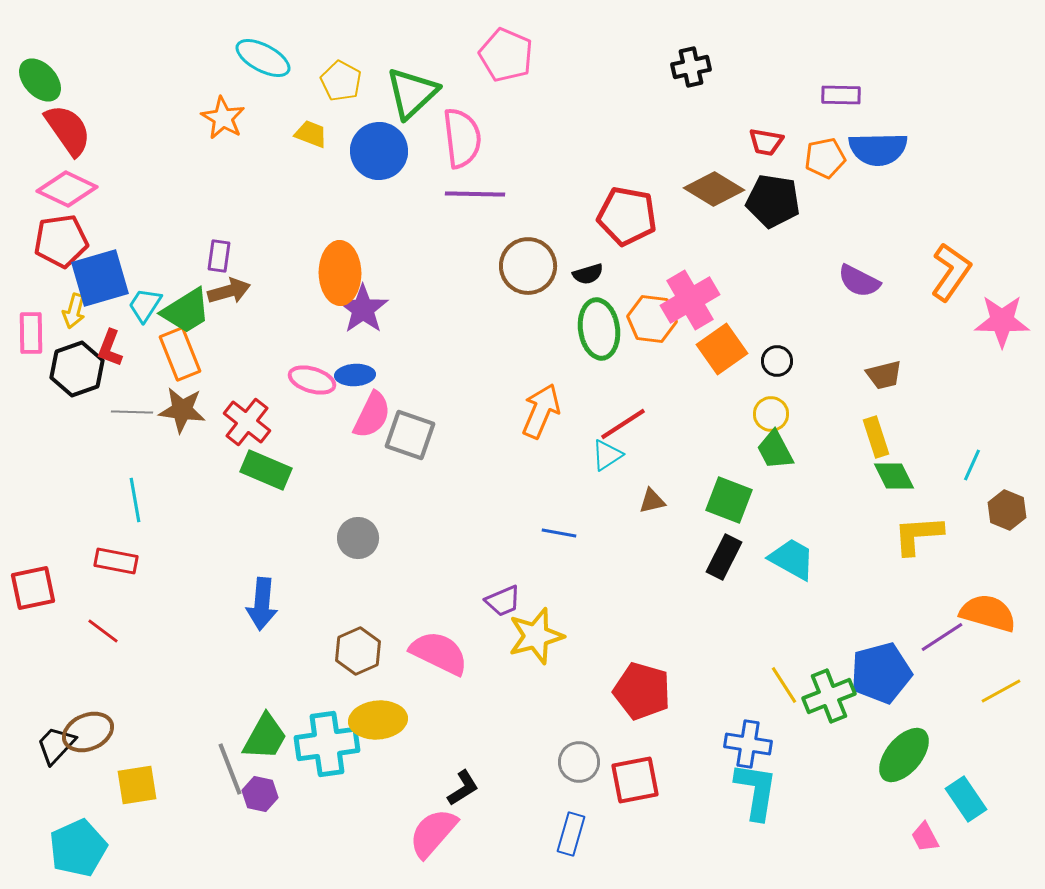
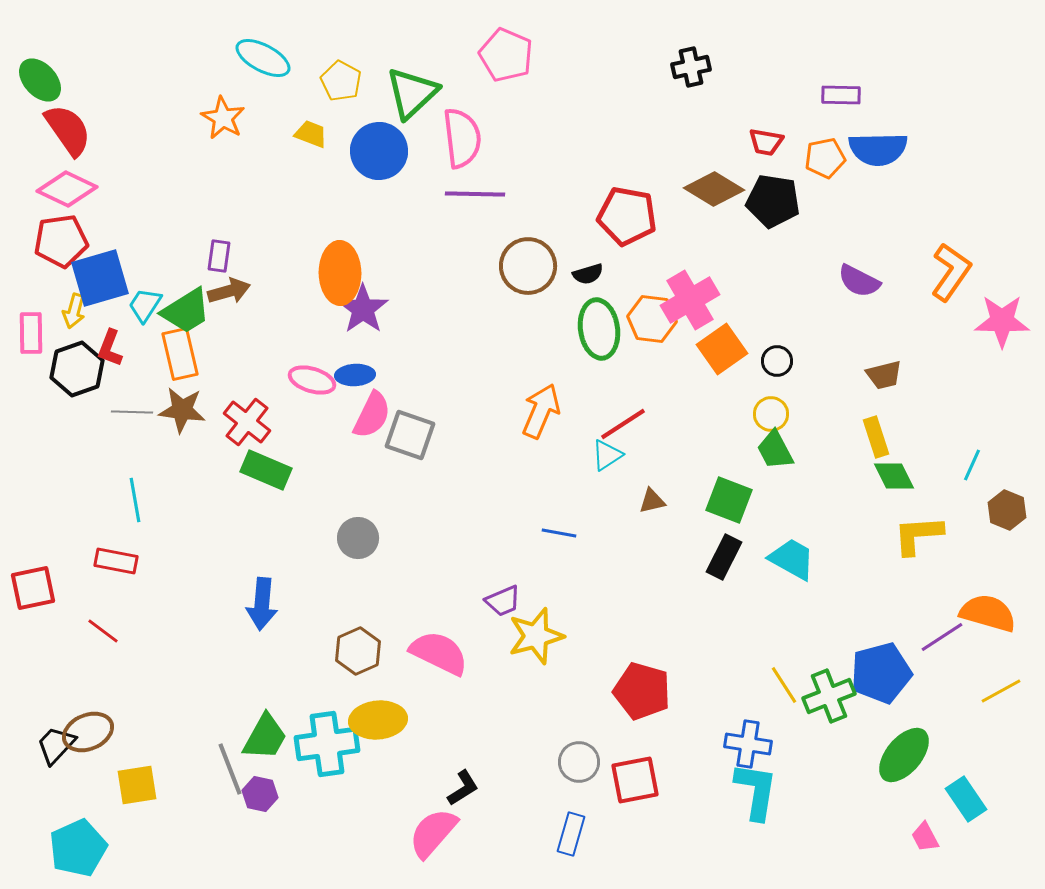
orange rectangle at (180, 354): rotated 9 degrees clockwise
